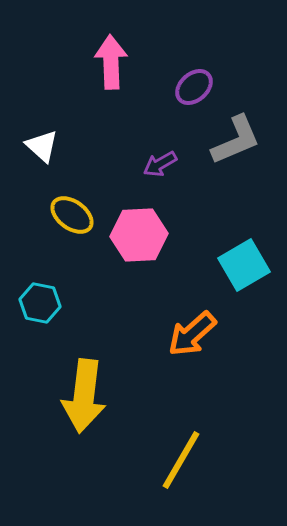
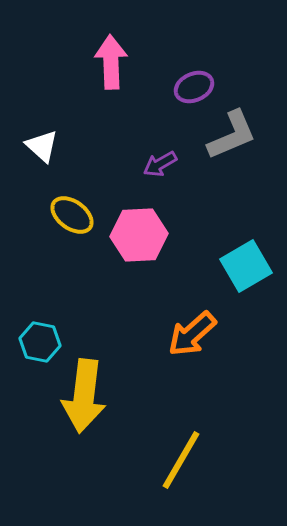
purple ellipse: rotated 18 degrees clockwise
gray L-shape: moved 4 px left, 5 px up
cyan square: moved 2 px right, 1 px down
cyan hexagon: moved 39 px down
